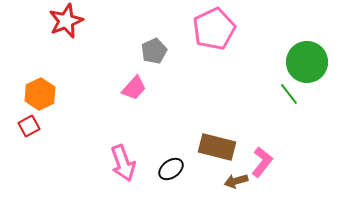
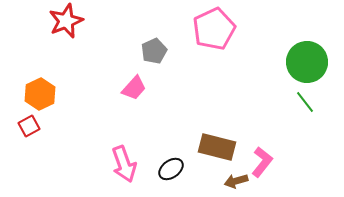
green line: moved 16 px right, 8 px down
pink arrow: moved 1 px right, 1 px down
